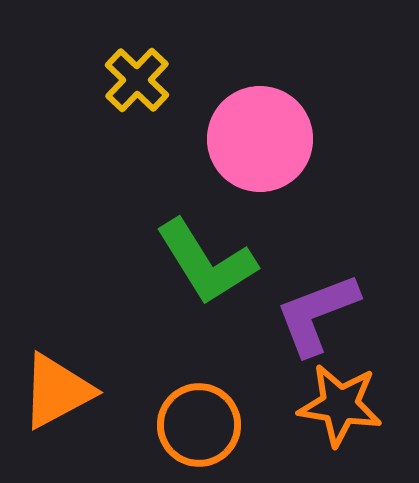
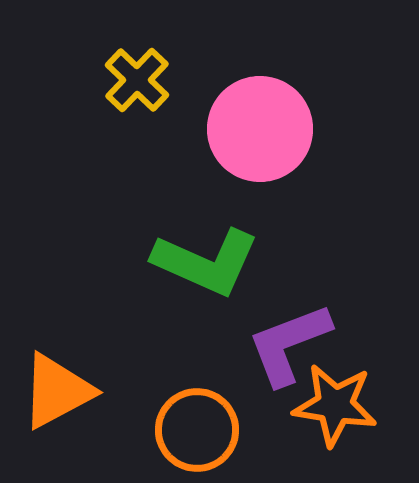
pink circle: moved 10 px up
green L-shape: rotated 34 degrees counterclockwise
purple L-shape: moved 28 px left, 30 px down
orange star: moved 5 px left
orange circle: moved 2 px left, 5 px down
